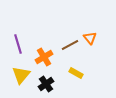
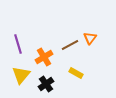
orange triangle: rotated 16 degrees clockwise
